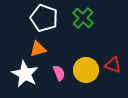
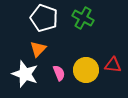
green cross: rotated 15 degrees counterclockwise
orange triangle: rotated 30 degrees counterclockwise
red triangle: rotated 12 degrees counterclockwise
white star: rotated 8 degrees counterclockwise
